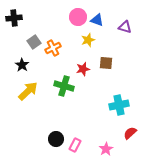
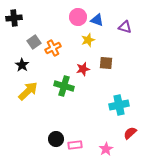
pink rectangle: rotated 56 degrees clockwise
